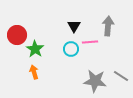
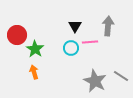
black triangle: moved 1 px right
cyan circle: moved 1 px up
gray star: rotated 20 degrees clockwise
